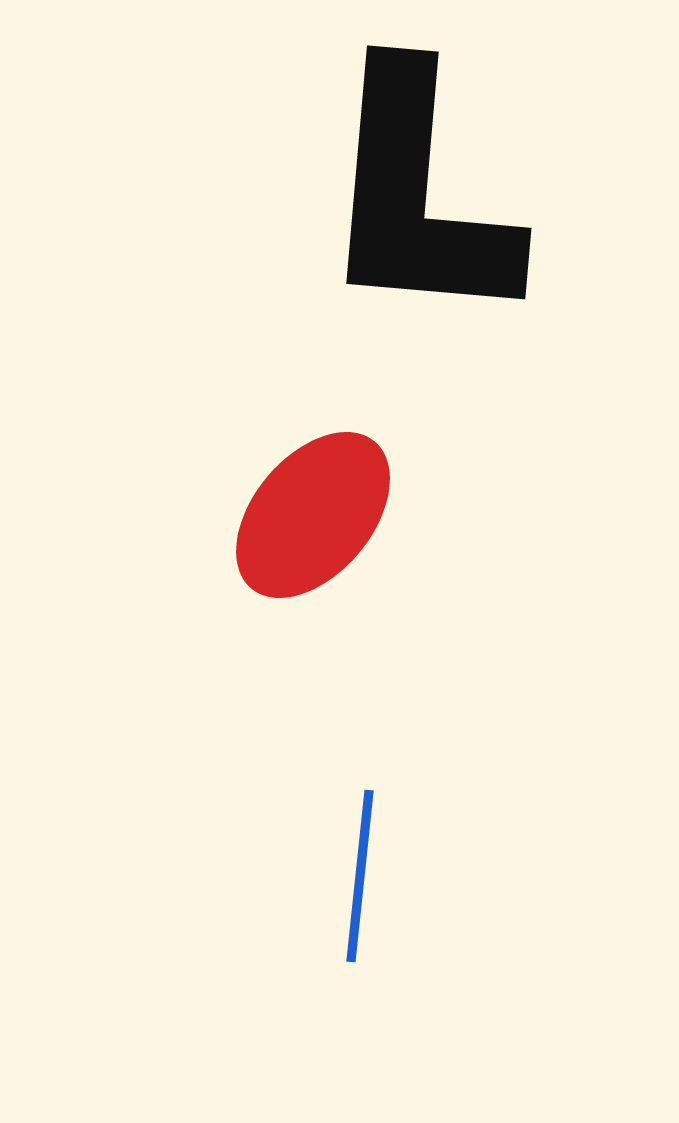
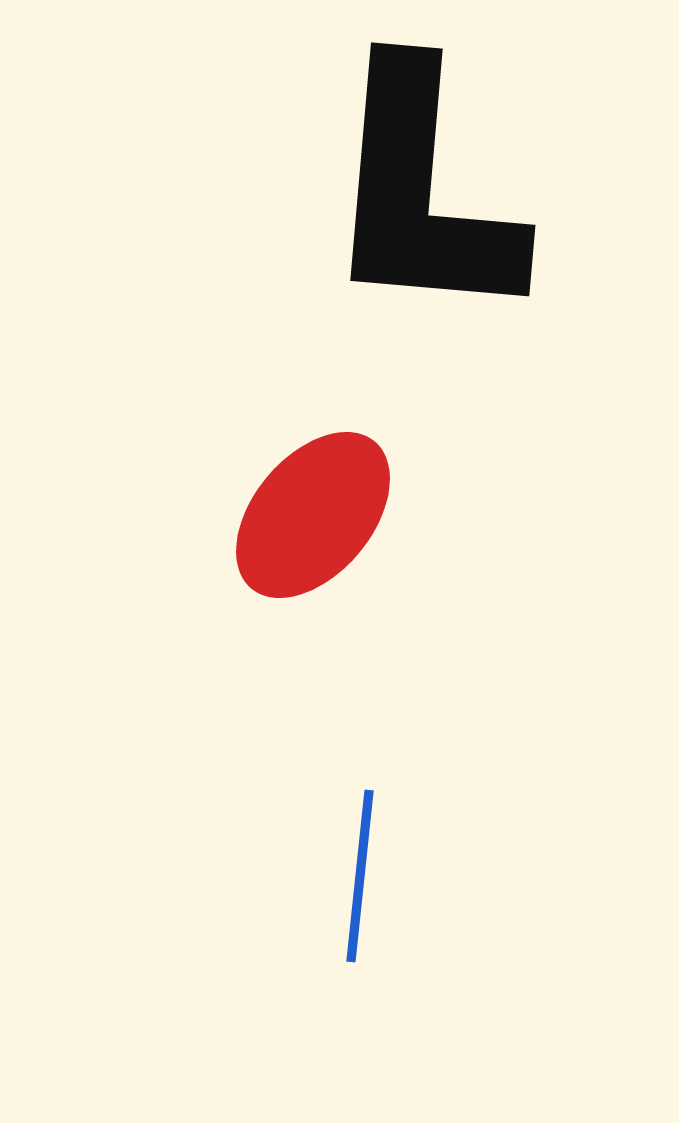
black L-shape: moved 4 px right, 3 px up
